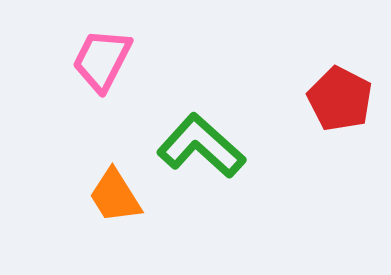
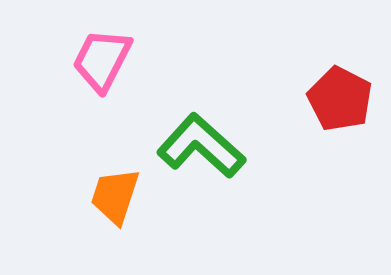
orange trapezoid: rotated 50 degrees clockwise
